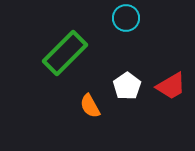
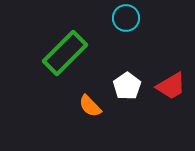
orange semicircle: rotated 15 degrees counterclockwise
